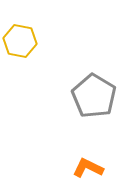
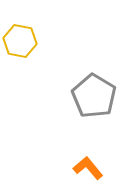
orange L-shape: rotated 24 degrees clockwise
